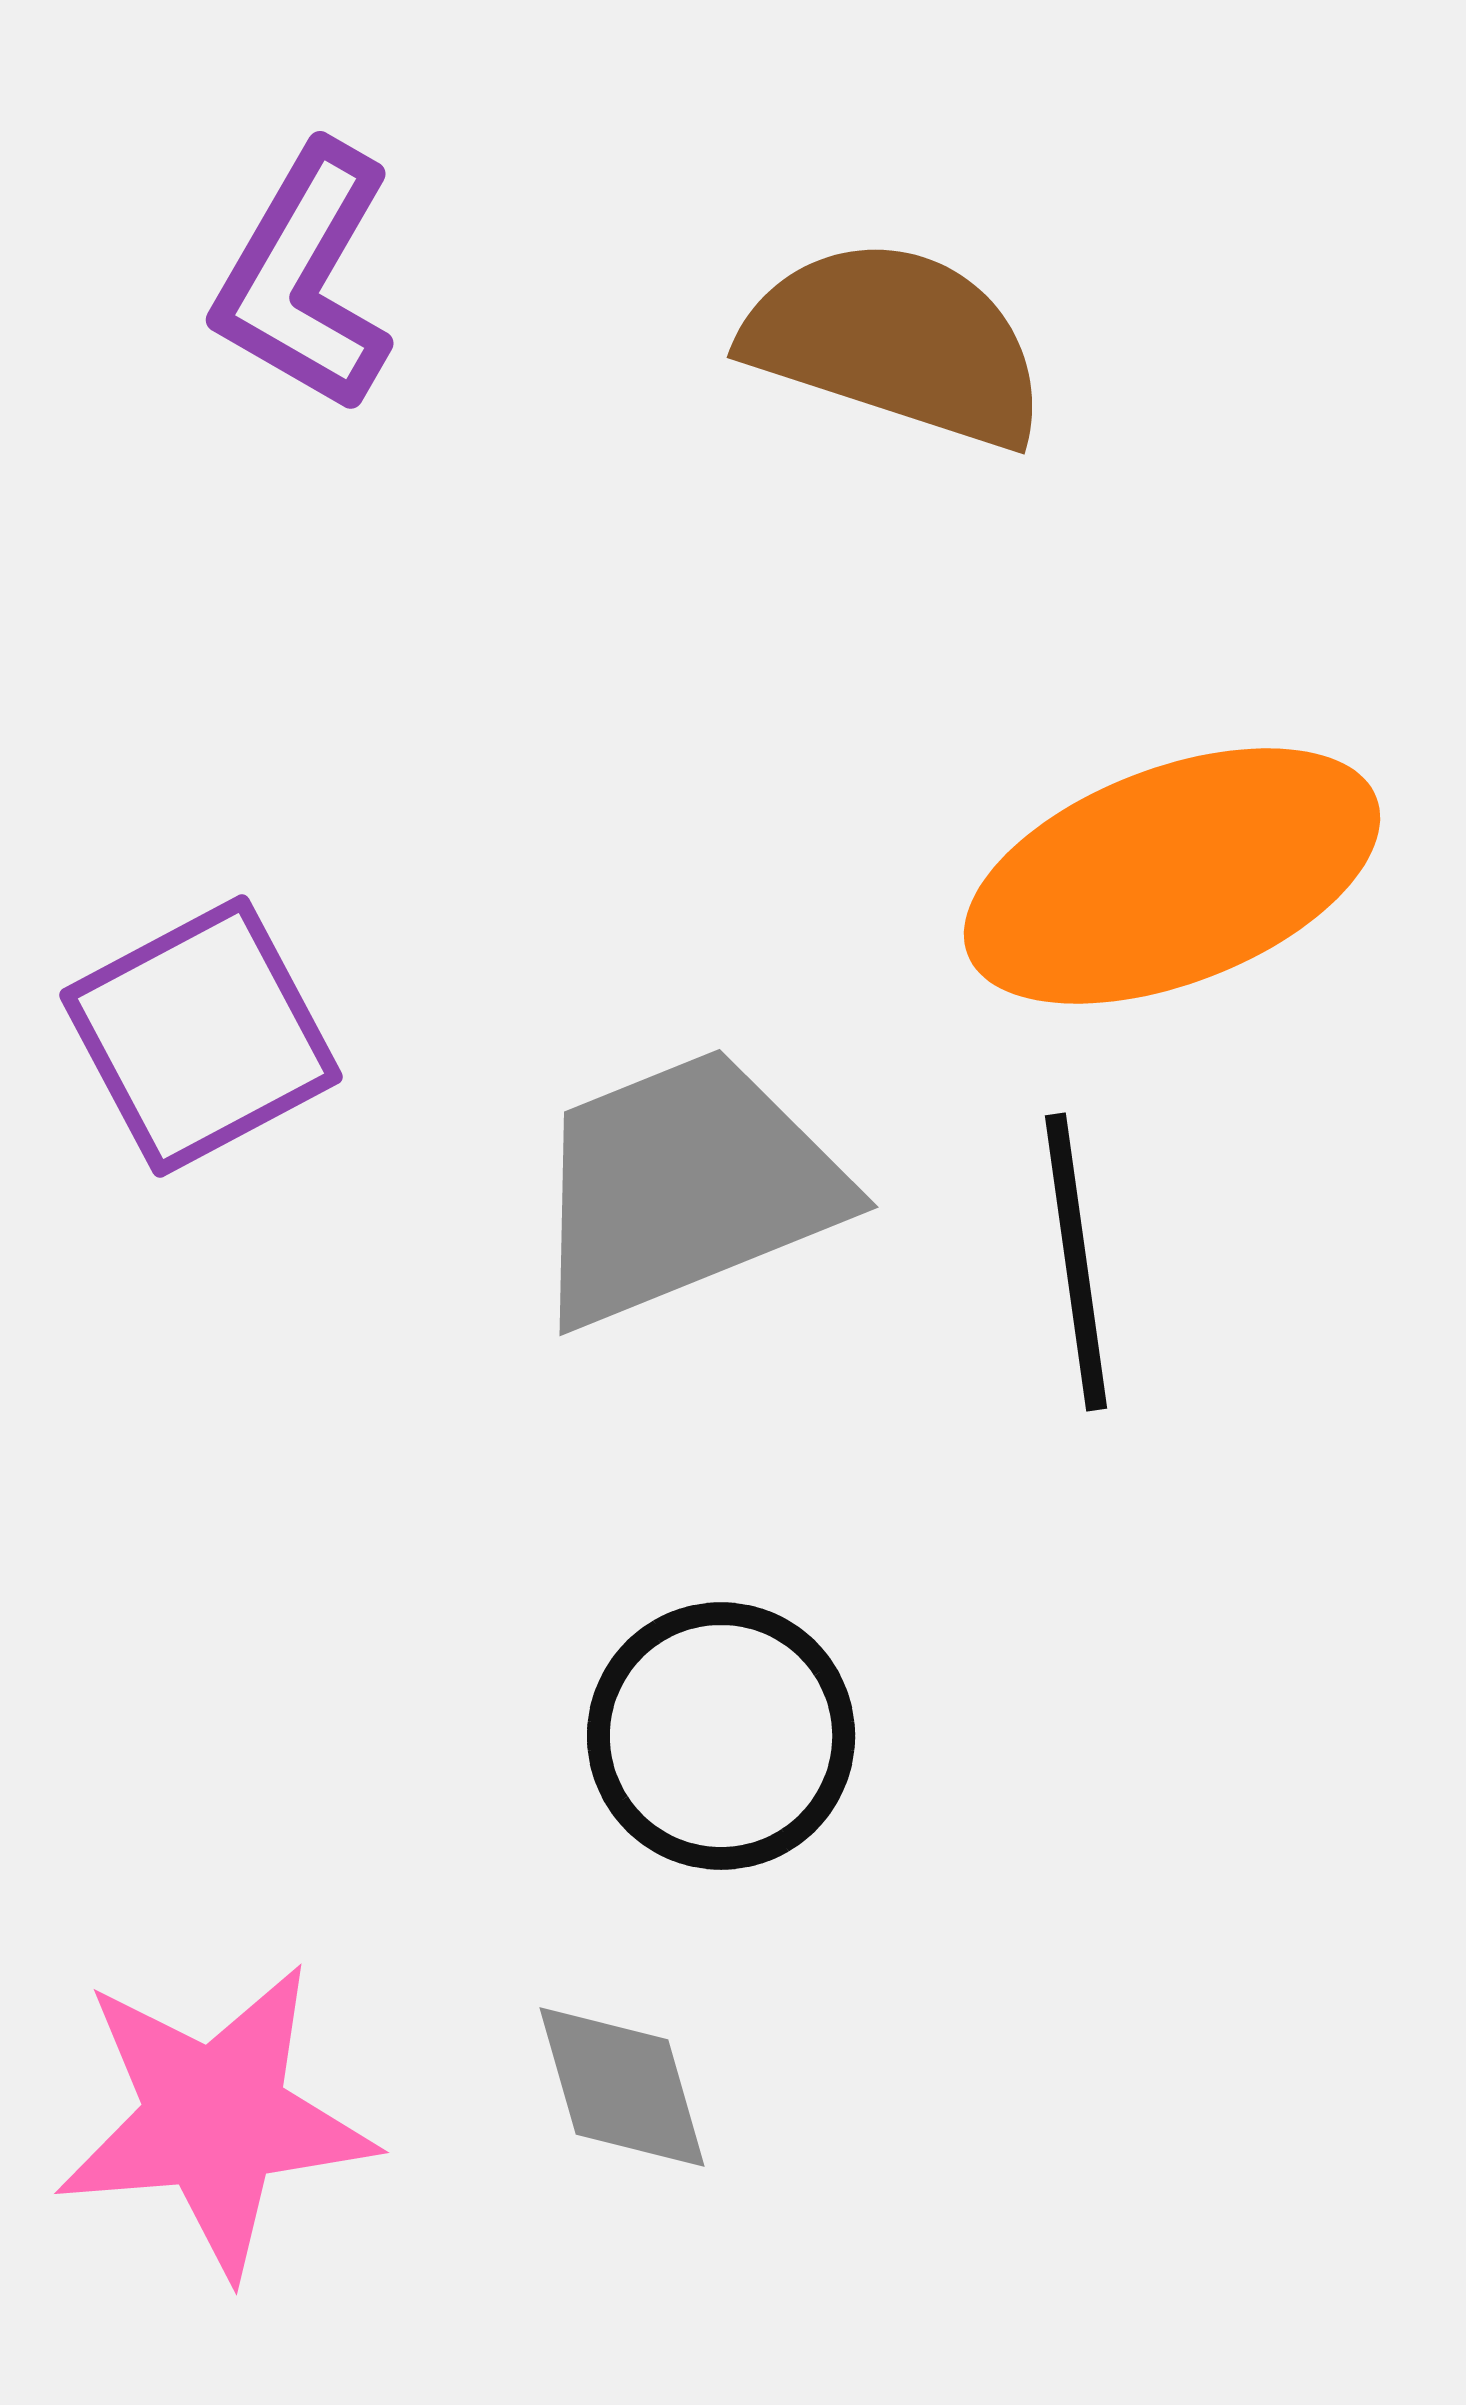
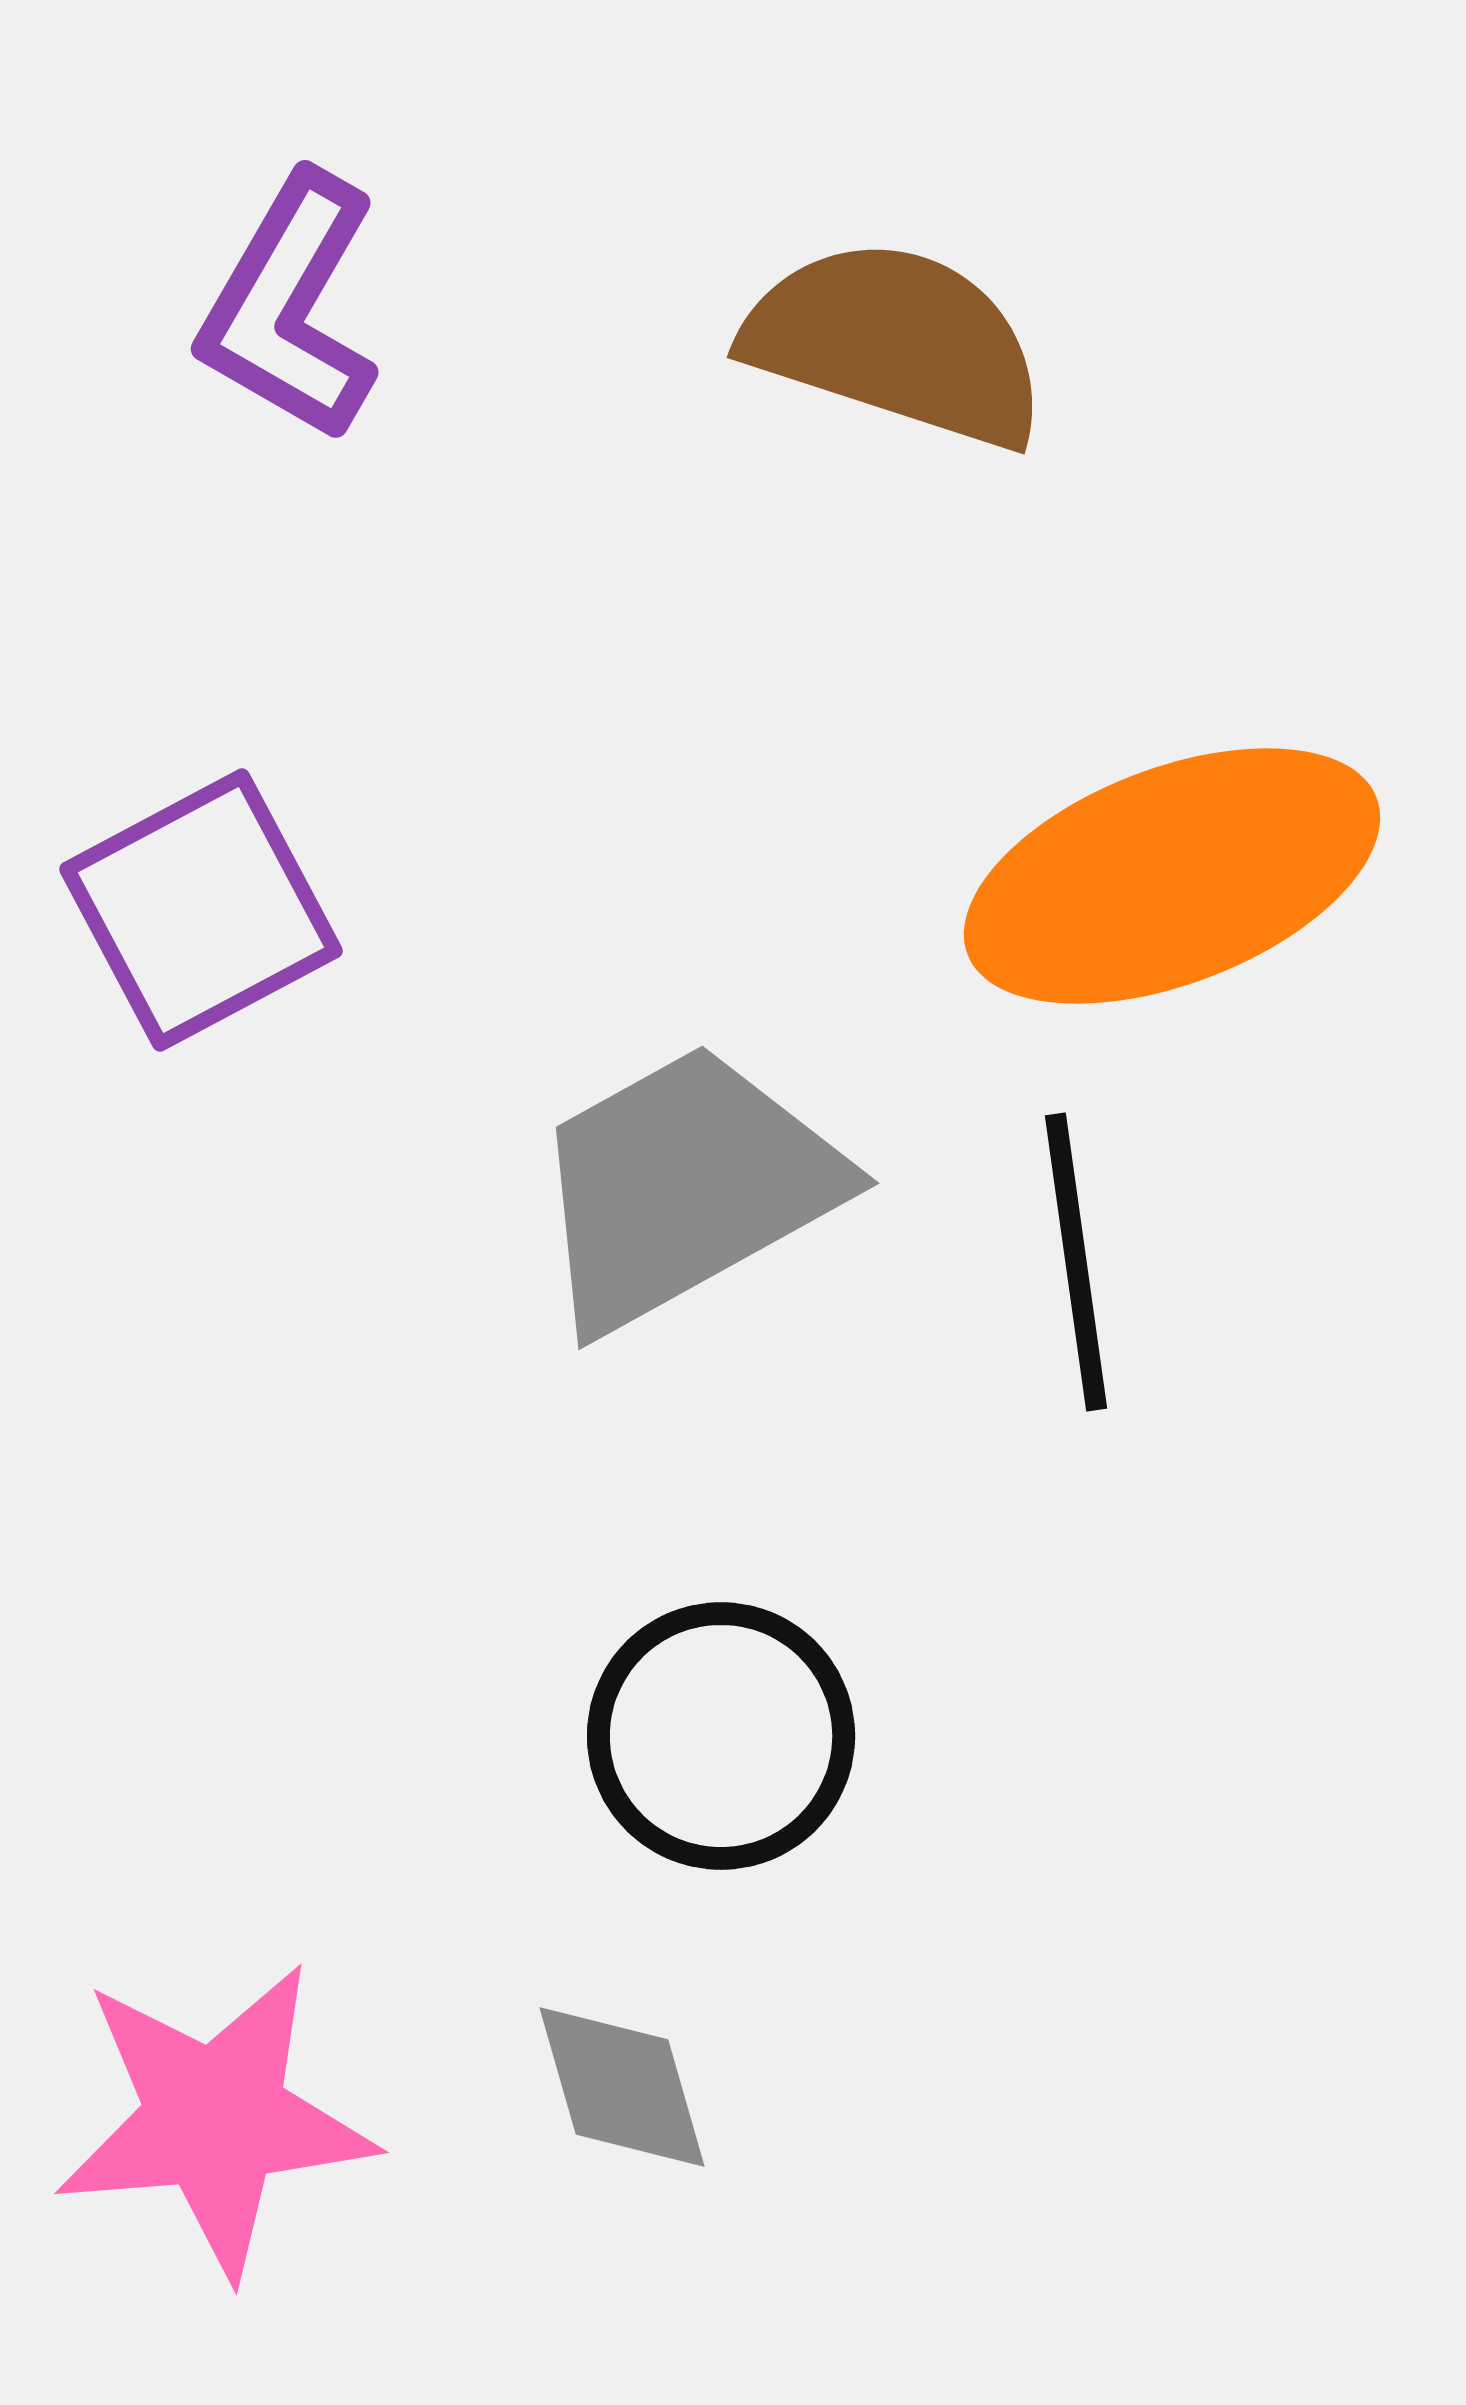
purple L-shape: moved 15 px left, 29 px down
purple square: moved 126 px up
gray trapezoid: rotated 7 degrees counterclockwise
